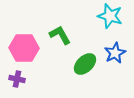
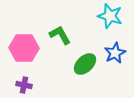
purple cross: moved 7 px right, 6 px down
